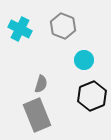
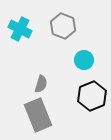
gray rectangle: moved 1 px right
